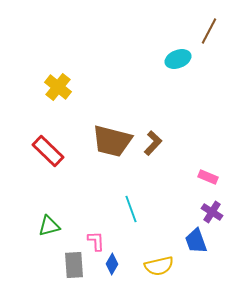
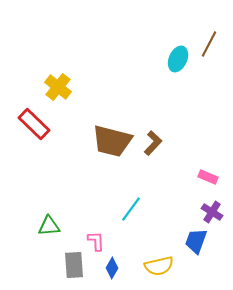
brown line: moved 13 px down
cyan ellipse: rotated 45 degrees counterclockwise
red rectangle: moved 14 px left, 27 px up
cyan line: rotated 56 degrees clockwise
green triangle: rotated 10 degrees clockwise
blue trapezoid: rotated 40 degrees clockwise
blue diamond: moved 4 px down
